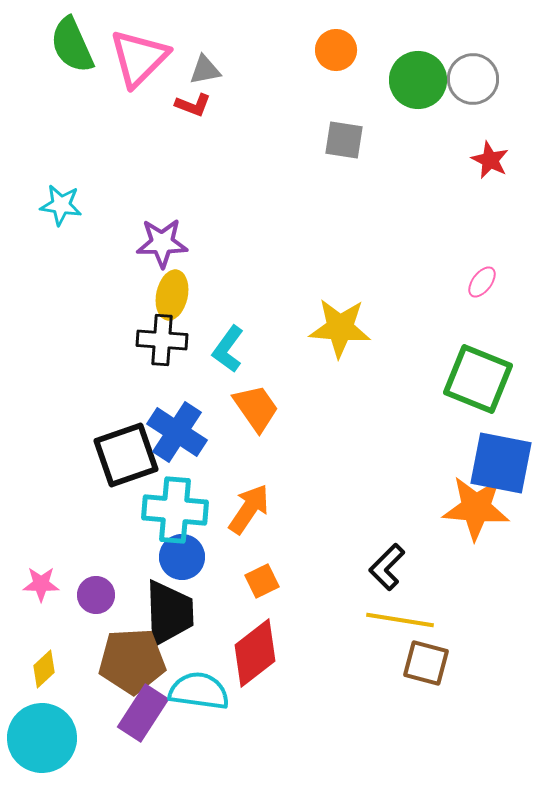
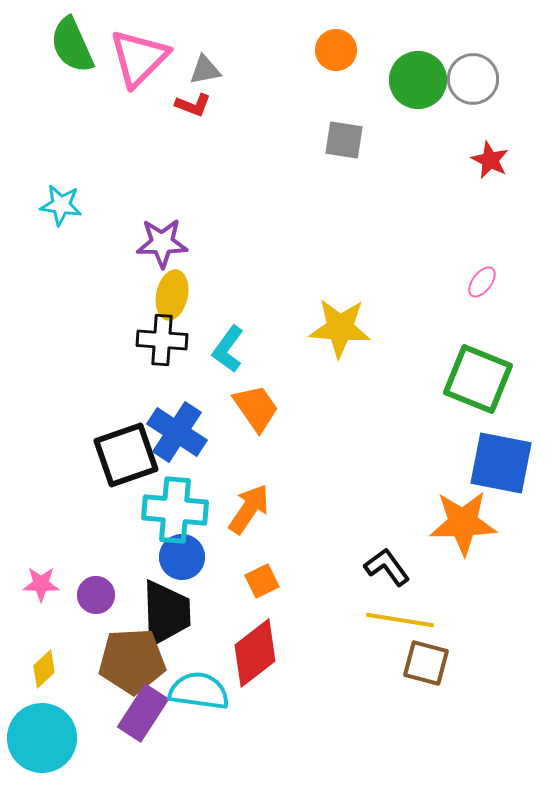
orange star: moved 13 px left, 15 px down; rotated 6 degrees counterclockwise
black L-shape: rotated 99 degrees clockwise
black trapezoid: moved 3 px left
